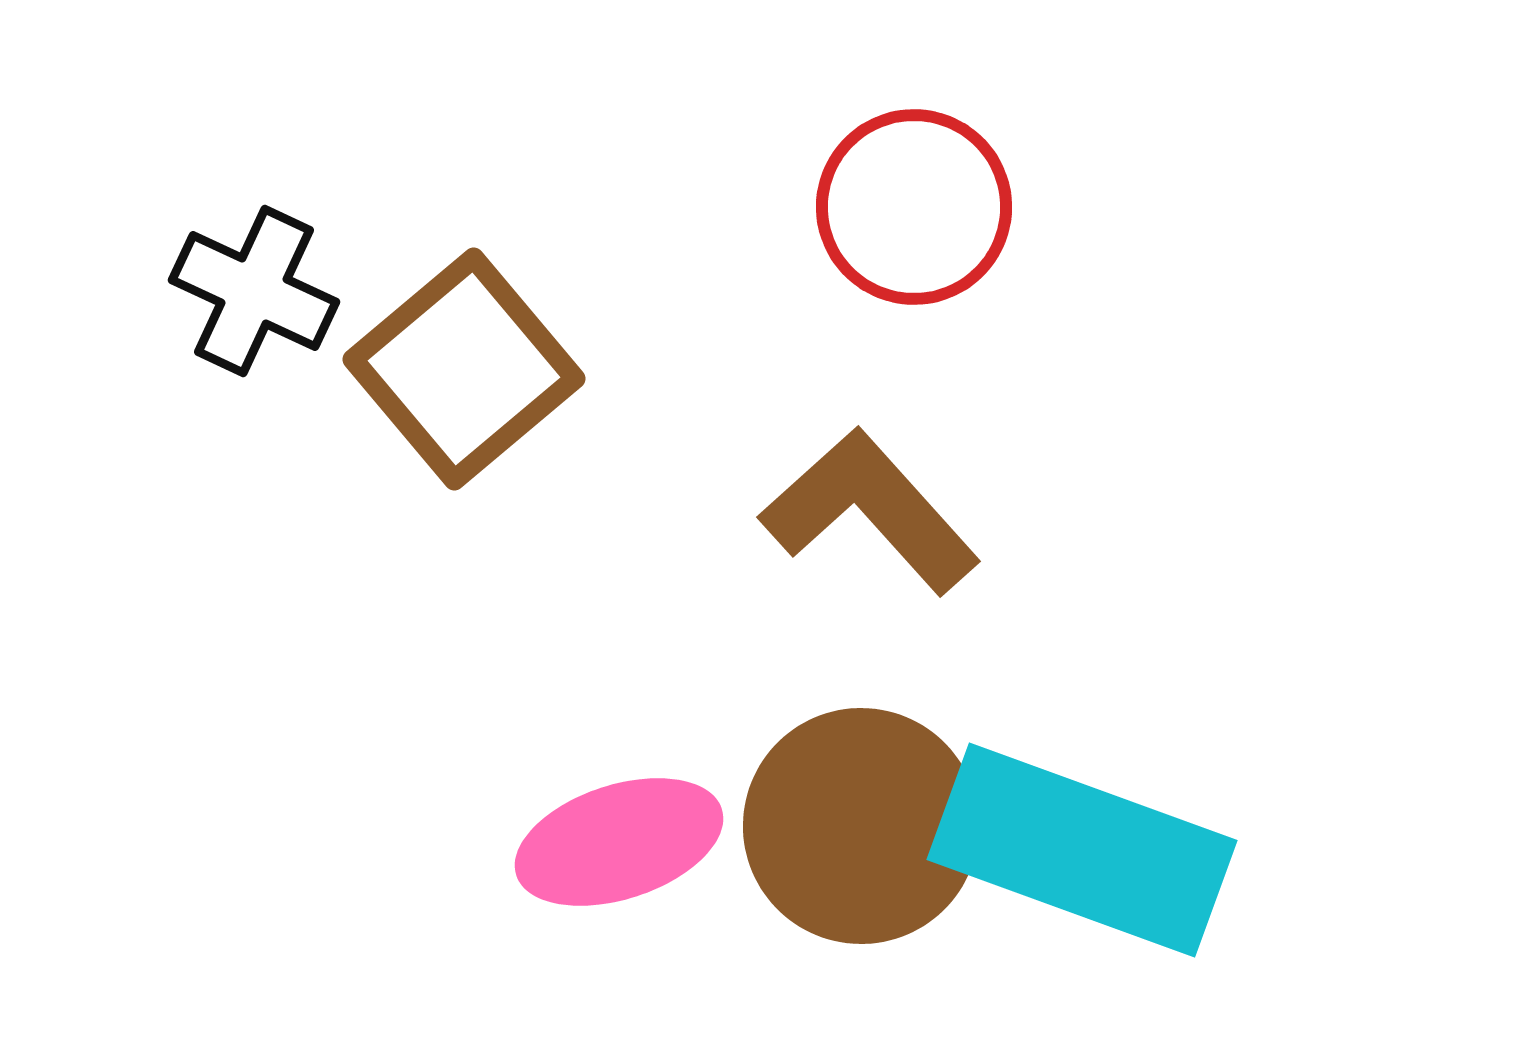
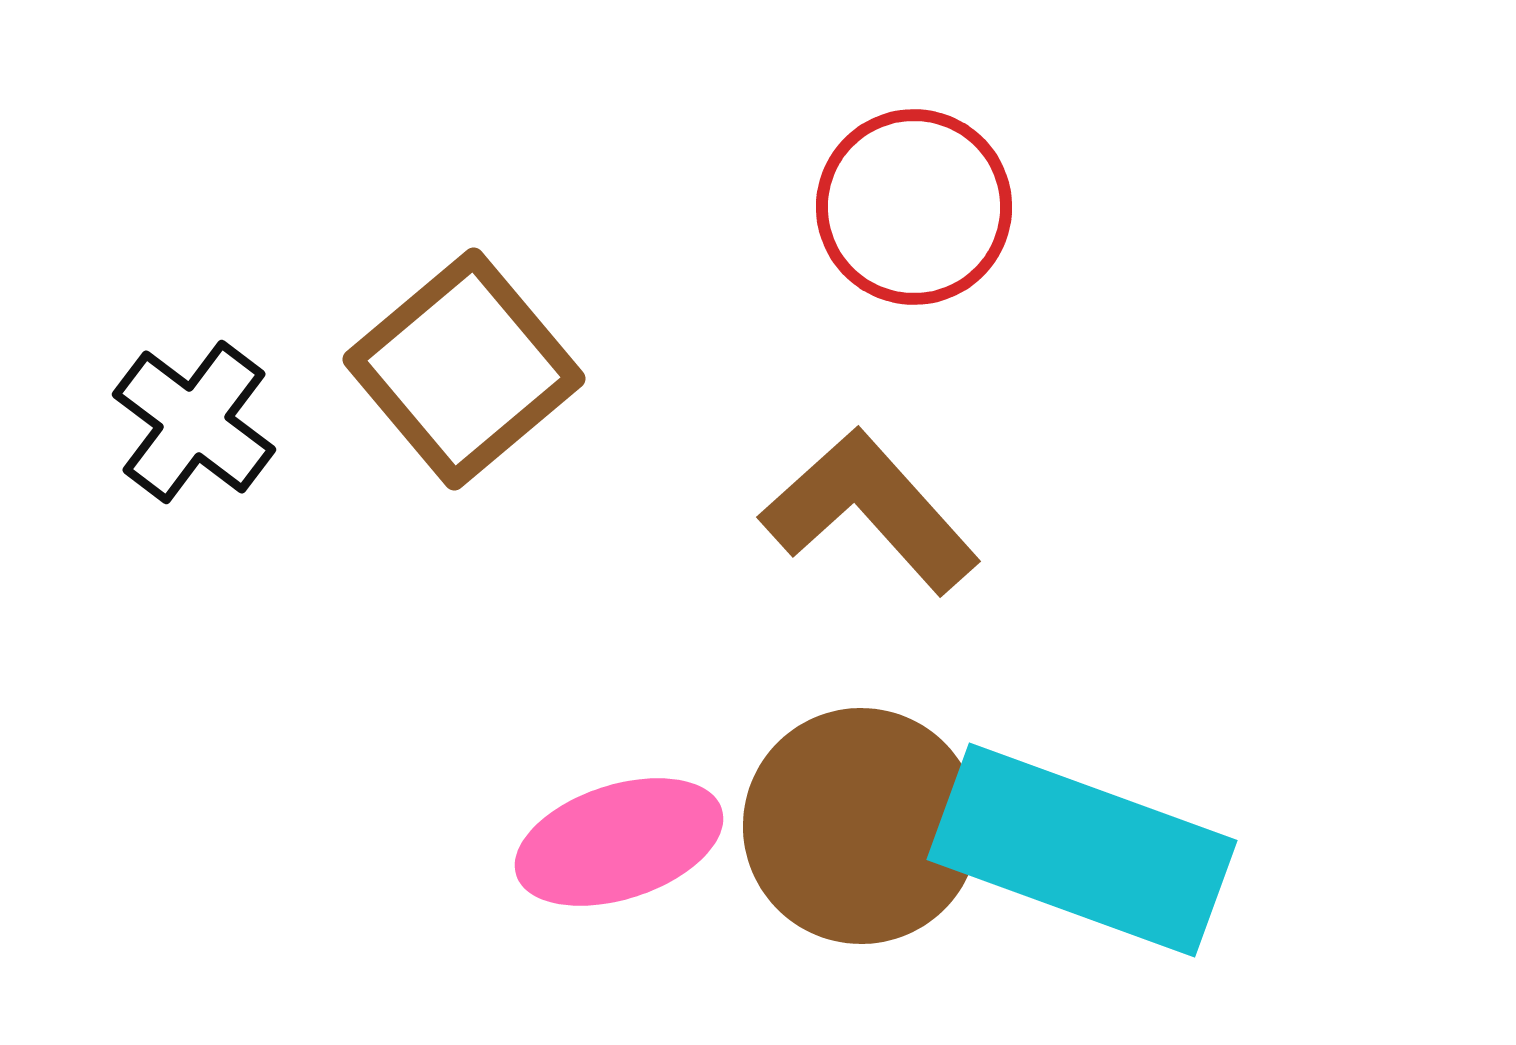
black cross: moved 60 px left, 131 px down; rotated 12 degrees clockwise
